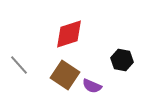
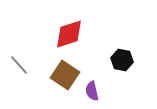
purple semicircle: moved 5 px down; rotated 54 degrees clockwise
